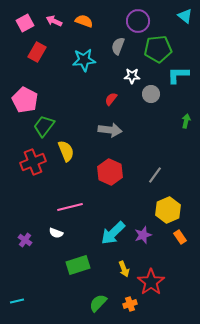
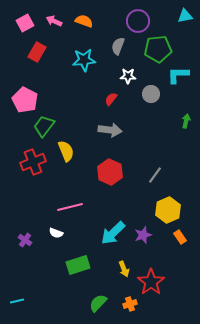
cyan triangle: rotated 49 degrees counterclockwise
white star: moved 4 px left
